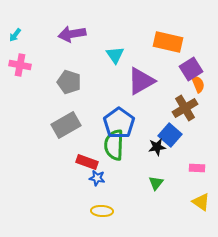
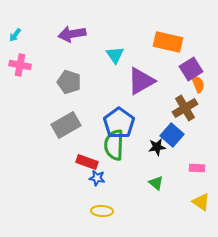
blue square: moved 2 px right
green triangle: rotated 28 degrees counterclockwise
